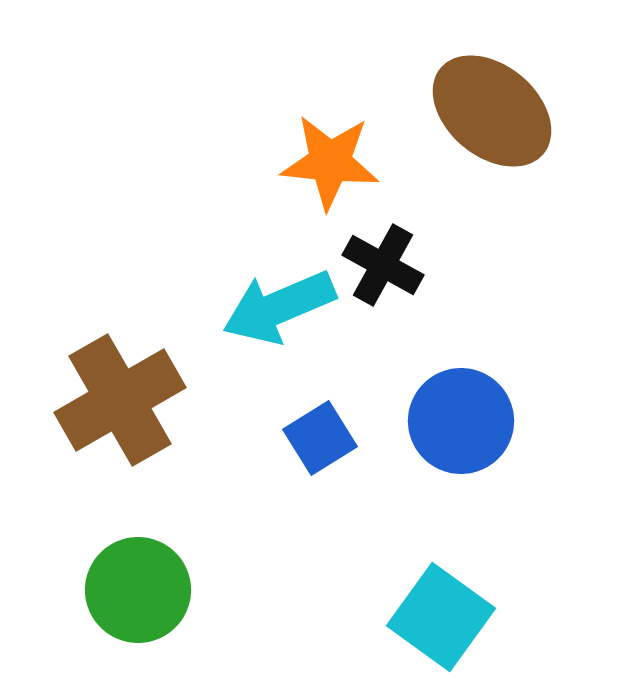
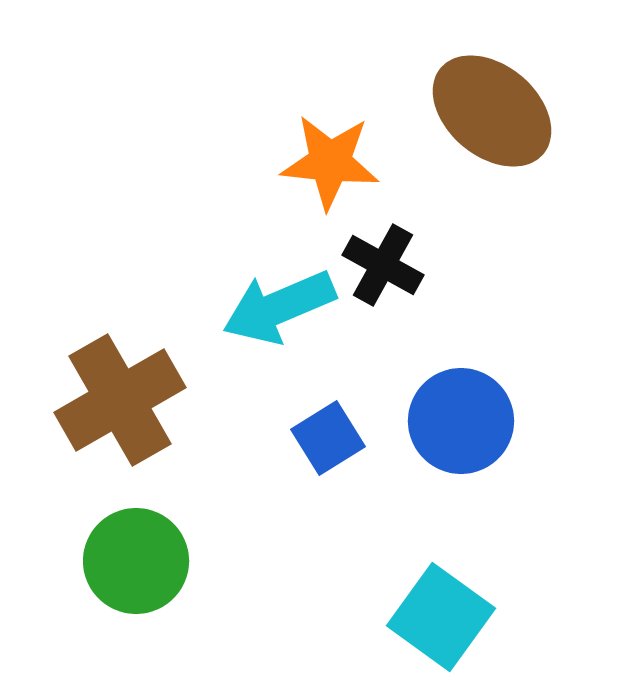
blue square: moved 8 px right
green circle: moved 2 px left, 29 px up
